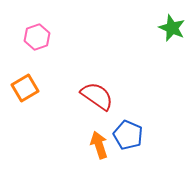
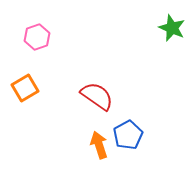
blue pentagon: rotated 20 degrees clockwise
